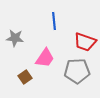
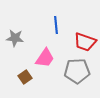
blue line: moved 2 px right, 4 px down
